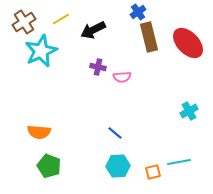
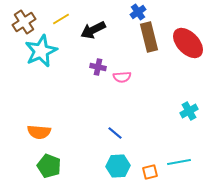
orange square: moved 3 px left
